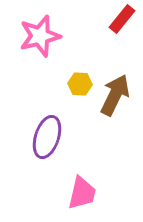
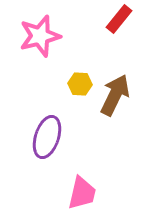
red rectangle: moved 3 px left
